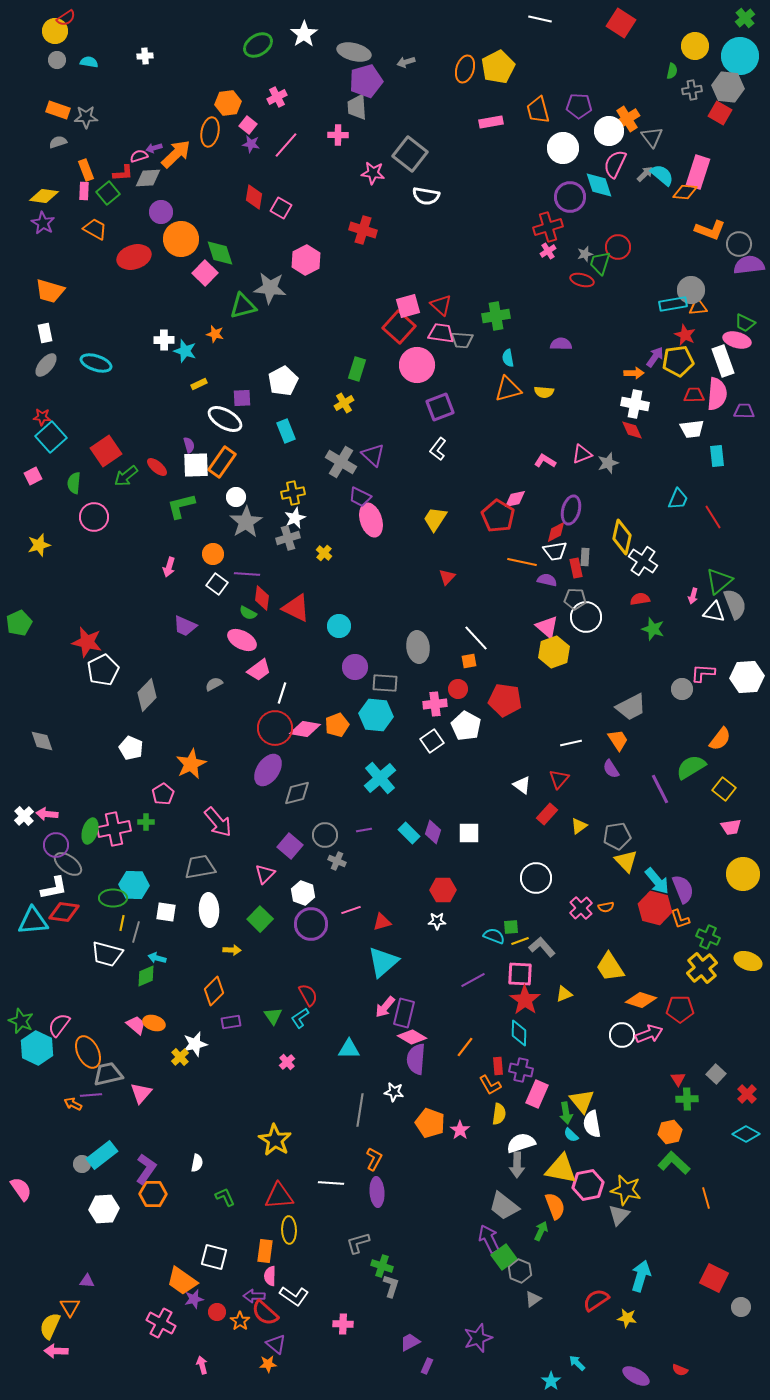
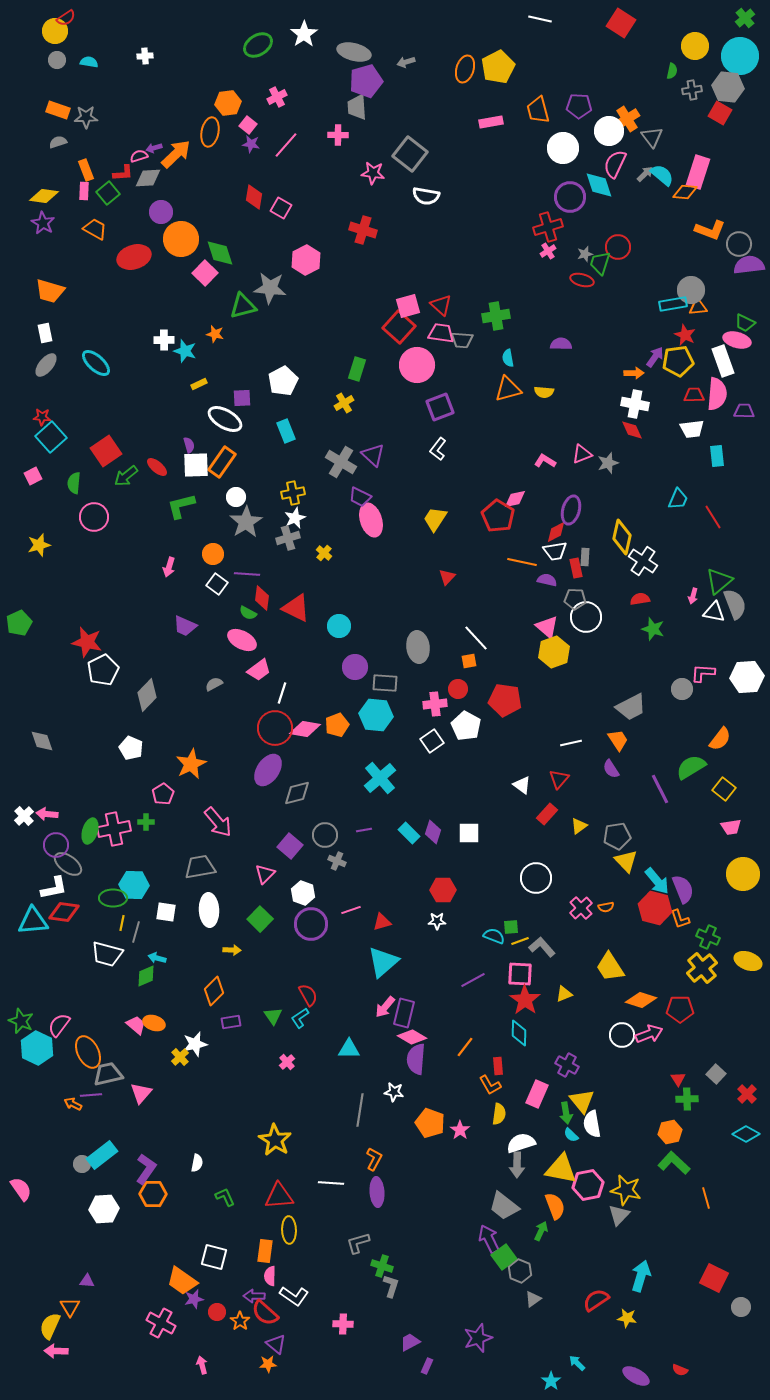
cyan ellipse at (96, 363): rotated 24 degrees clockwise
purple cross at (521, 1070): moved 46 px right, 5 px up; rotated 15 degrees clockwise
